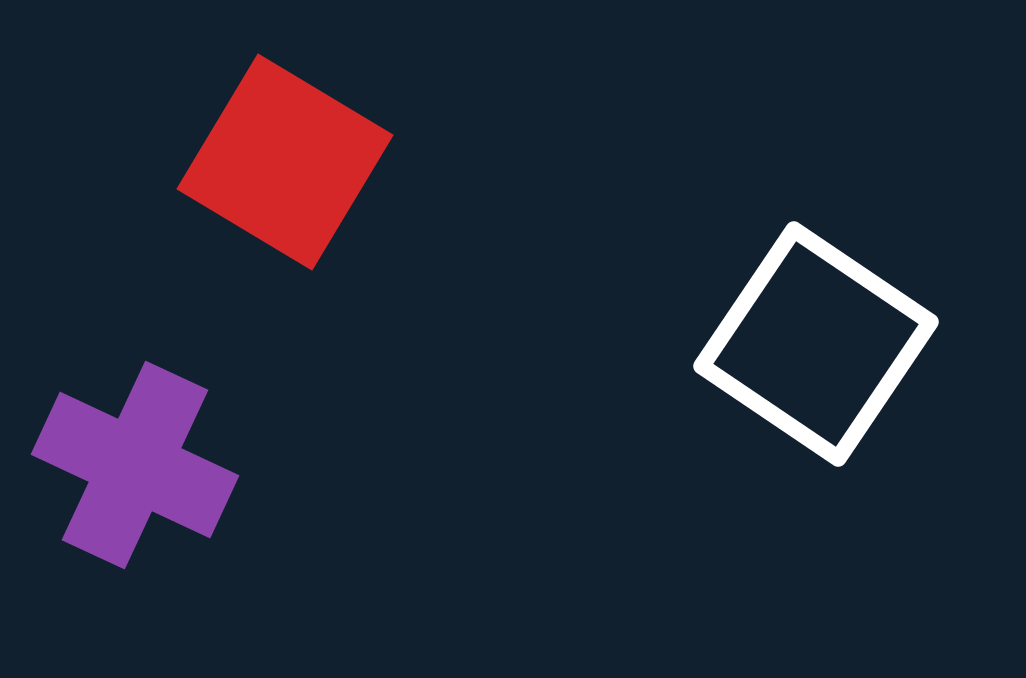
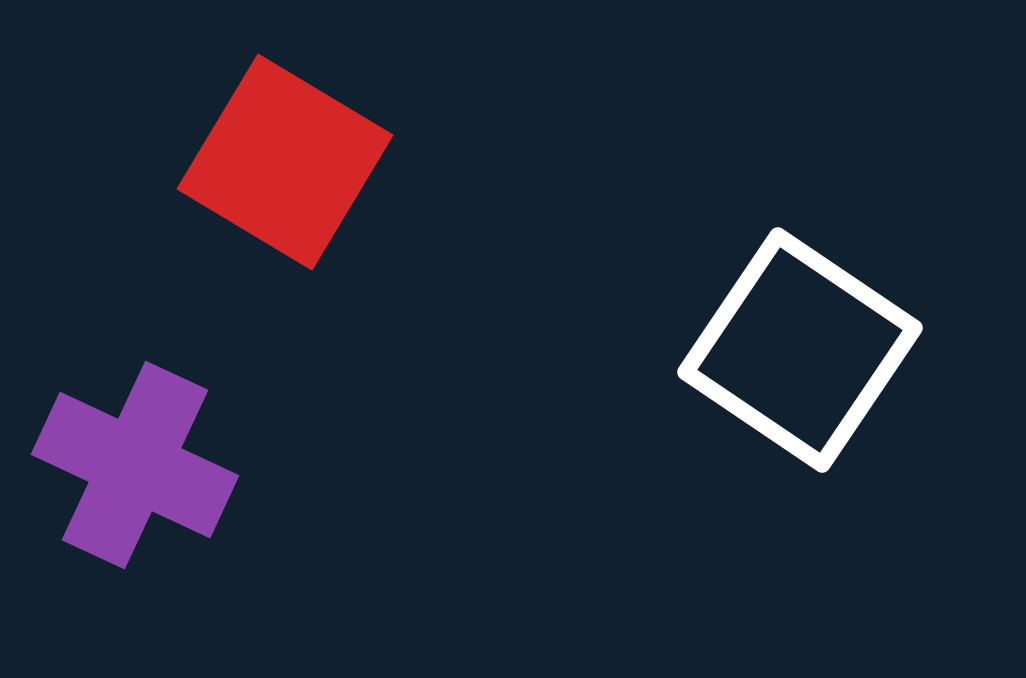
white square: moved 16 px left, 6 px down
